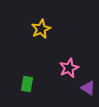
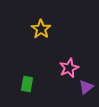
yellow star: rotated 12 degrees counterclockwise
purple triangle: moved 2 px left, 1 px up; rotated 49 degrees clockwise
